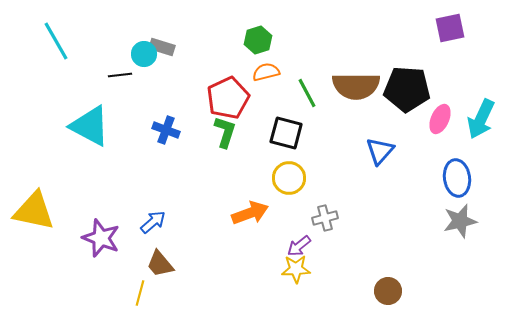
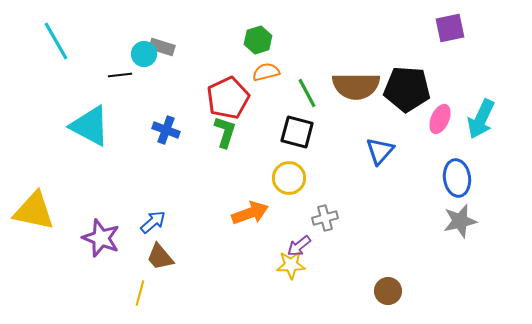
black square: moved 11 px right, 1 px up
brown trapezoid: moved 7 px up
yellow star: moved 5 px left, 4 px up
